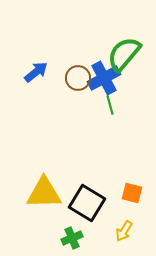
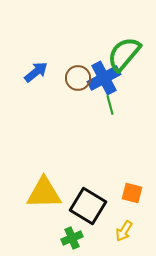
black square: moved 1 px right, 3 px down
